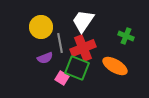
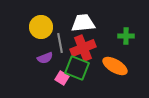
white trapezoid: moved 2 px down; rotated 50 degrees clockwise
green cross: rotated 21 degrees counterclockwise
